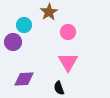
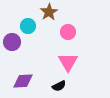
cyan circle: moved 4 px right, 1 px down
purple circle: moved 1 px left
purple diamond: moved 1 px left, 2 px down
black semicircle: moved 2 px up; rotated 96 degrees counterclockwise
